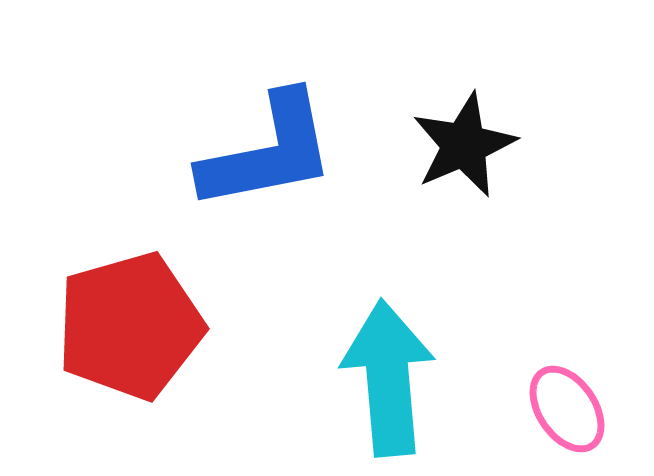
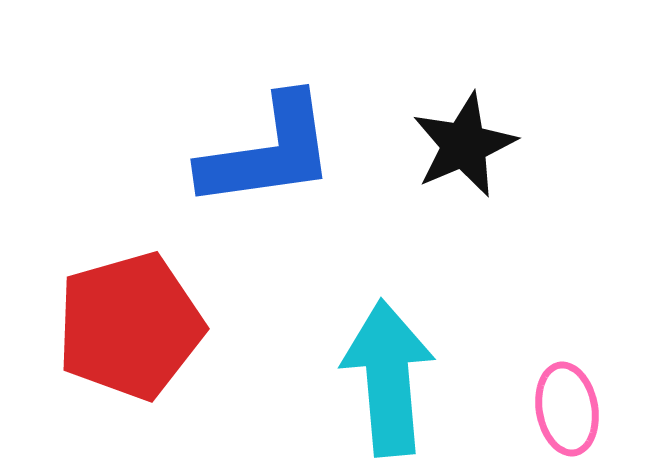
blue L-shape: rotated 3 degrees clockwise
pink ellipse: rotated 24 degrees clockwise
